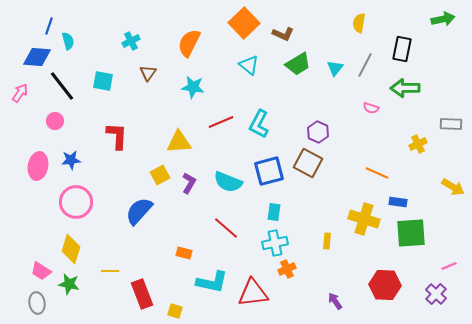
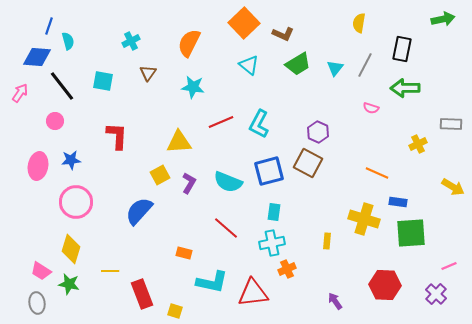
cyan cross at (275, 243): moved 3 px left
